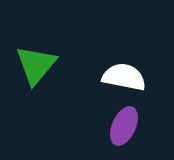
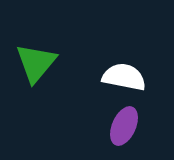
green triangle: moved 2 px up
